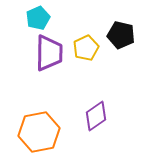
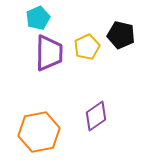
yellow pentagon: moved 1 px right, 1 px up
